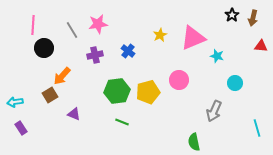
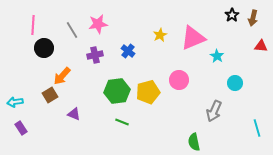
cyan star: rotated 16 degrees clockwise
